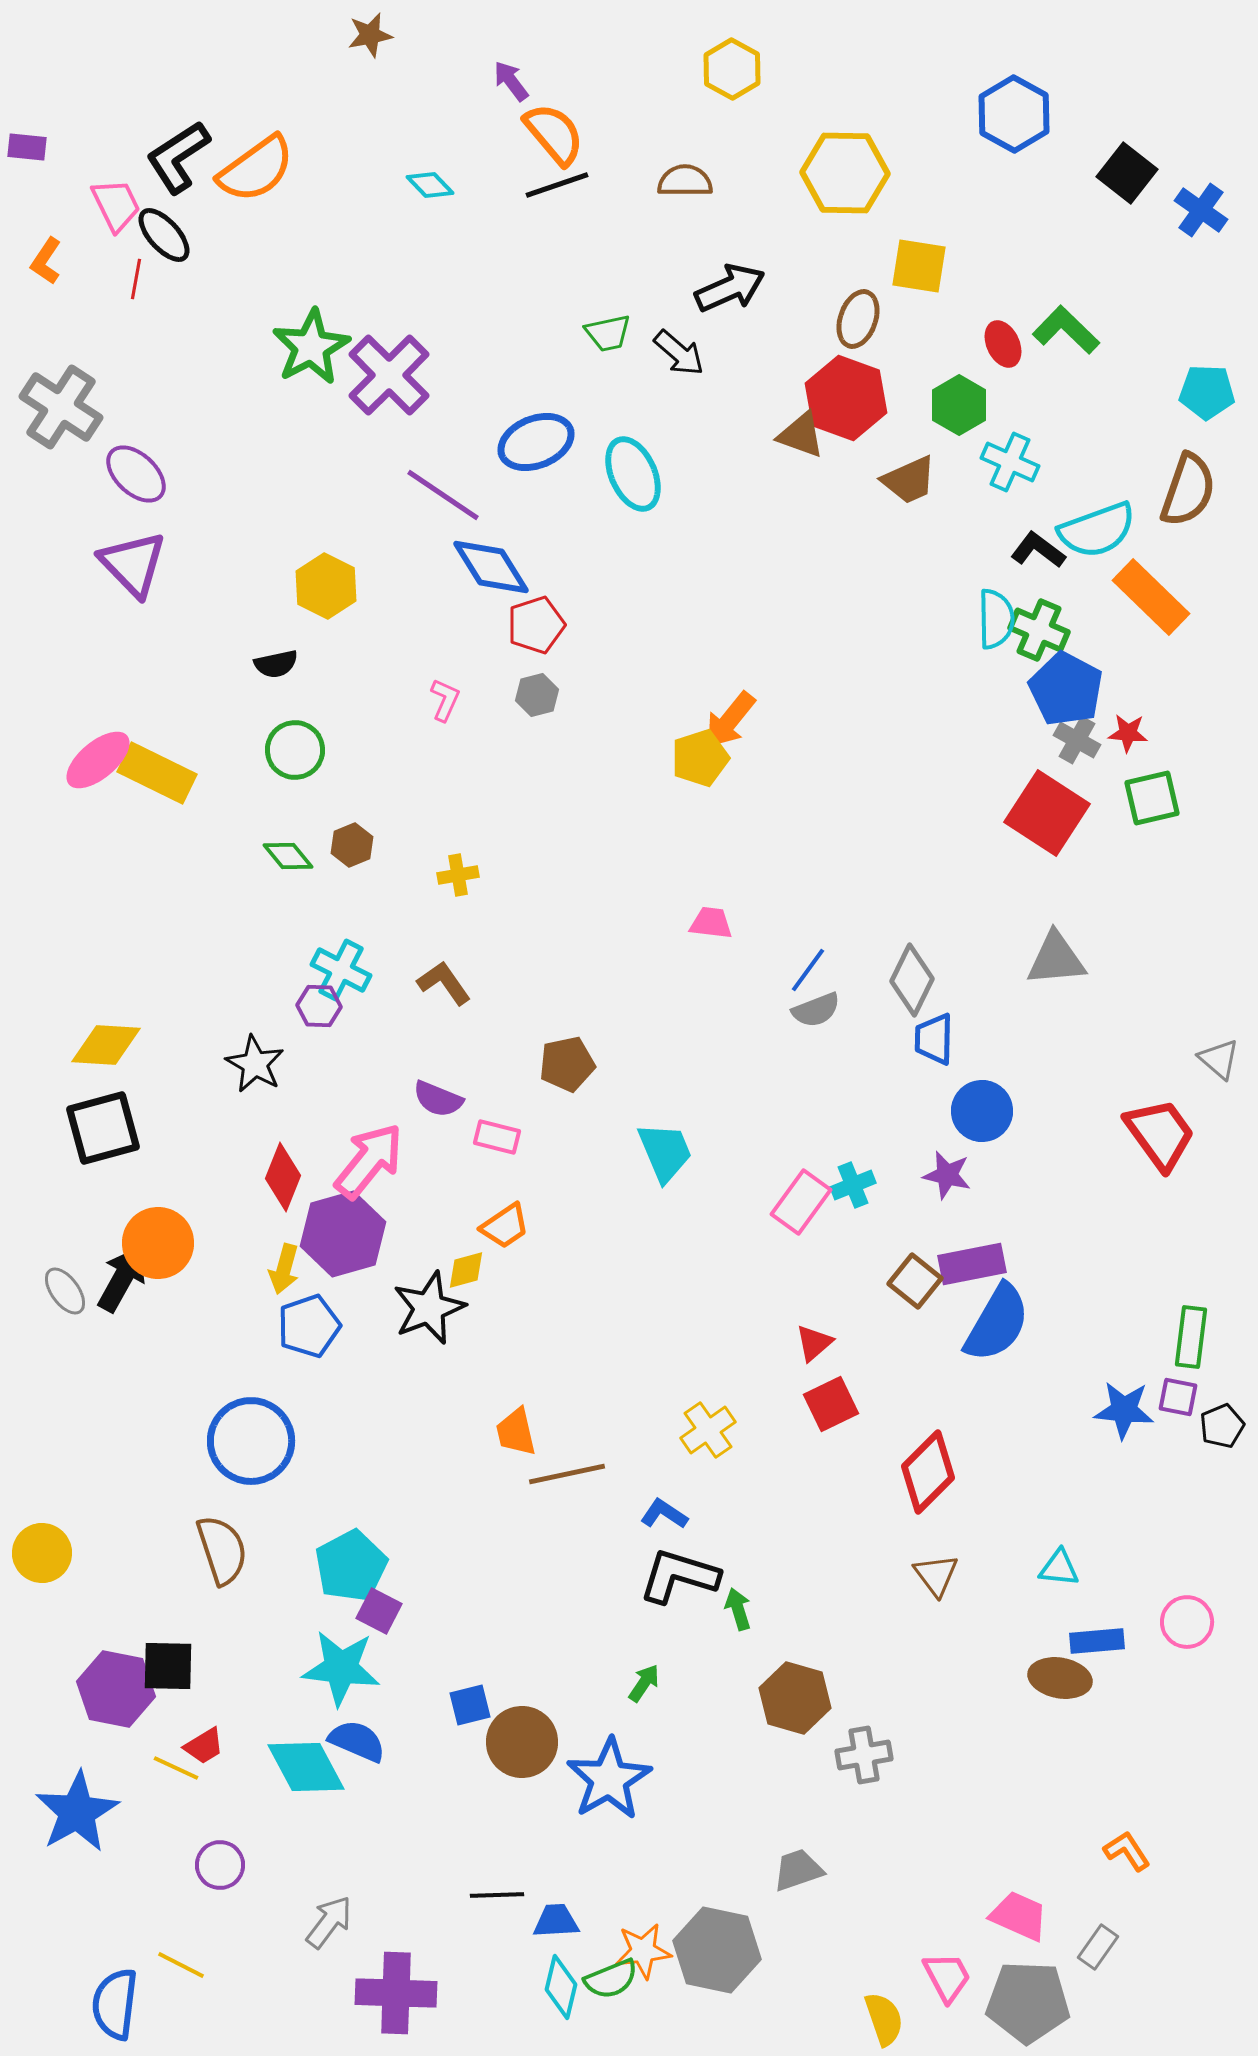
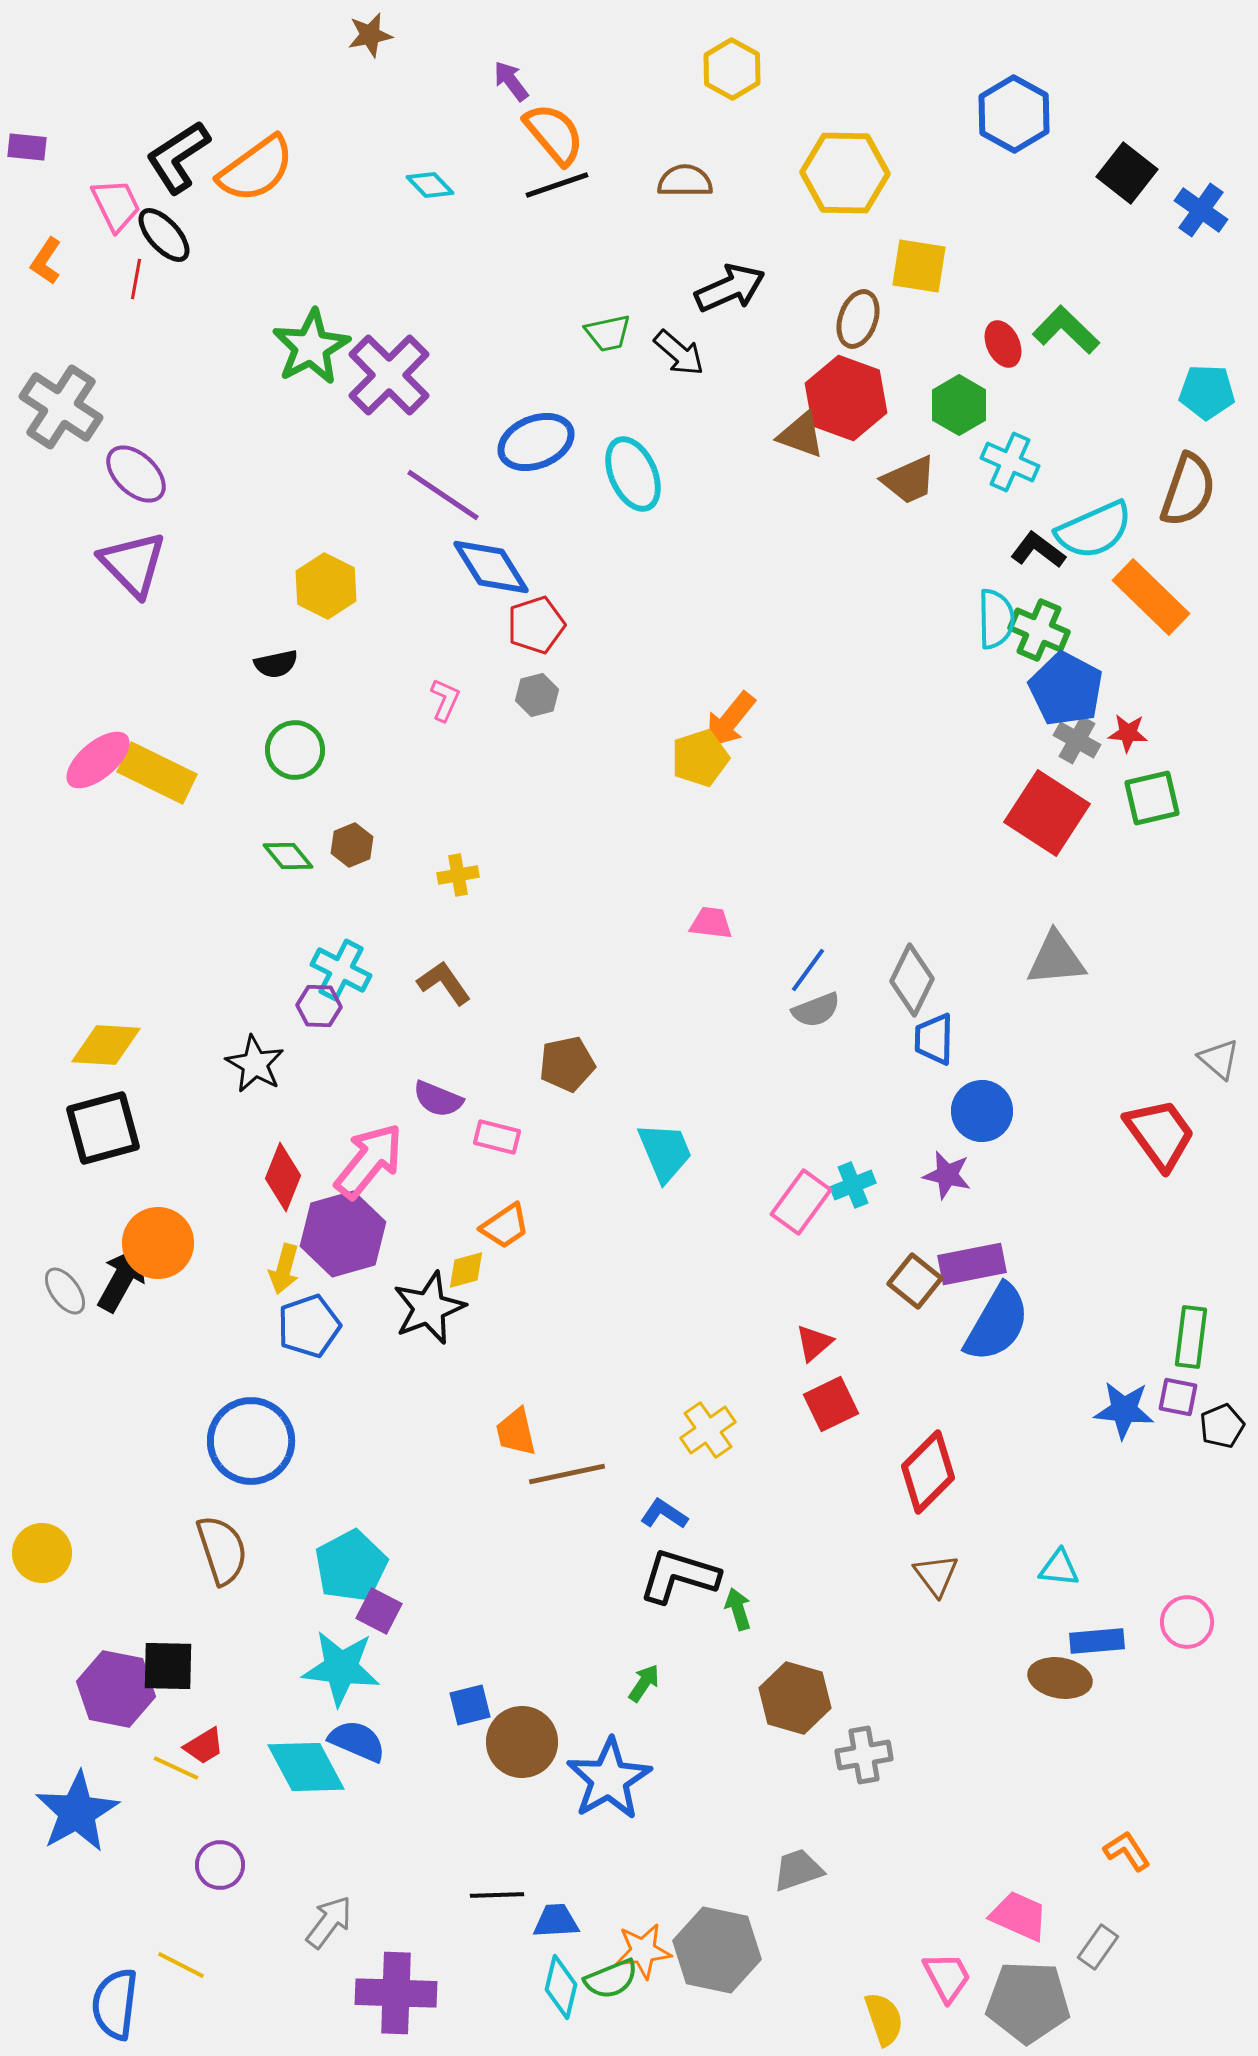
cyan semicircle at (1097, 530): moved 3 px left; rotated 4 degrees counterclockwise
